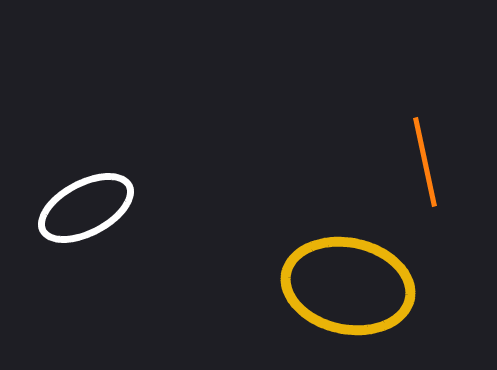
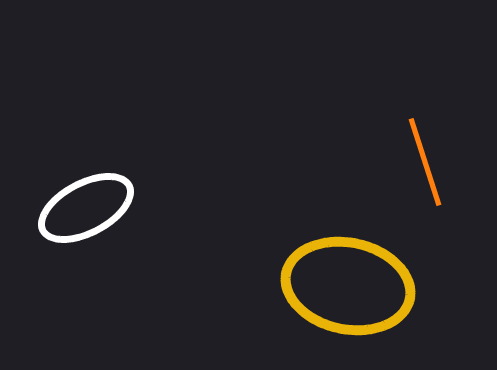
orange line: rotated 6 degrees counterclockwise
